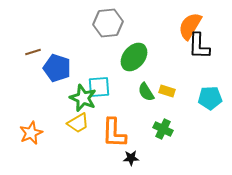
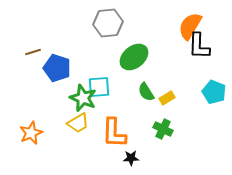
green ellipse: rotated 12 degrees clockwise
yellow rectangle: moved 7 px down; rotated 49 degrees counterclockwise
cyan pentagon: moved 4 px right, 6 px up; rotated 25 degrees clockwise
